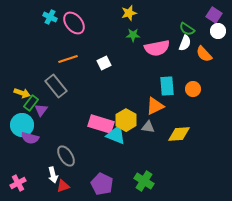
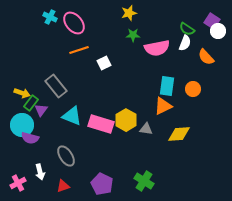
purple square: moved 2 px left, 6 px down
orange semicircle: moved 2 px right, 3 px down
orange line: moved 11 px right, 9 px up
cyan rectangle: rotated 12 degrees clockwise
orange triangle: moved 8 px right
gray triangle: moved 2 px left, 2 px down
cyan triangle: moved 44 px left, 19 px up
white arrow: moved 13 px left, 3 px up
